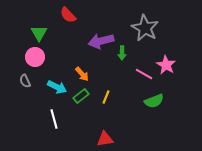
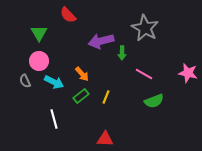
pink circle: moved 4 px right, 4 px down
pink star: moved 22 px right, 8 px down; rotated 18 degrees counterclockwise
cyan arrow: moved 3 px left, 5 px up
red triangle: rotated 12 degrees clockwise
